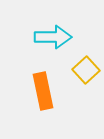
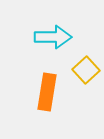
orange rectangle: moved 4 px right, 1 px down; rotated 21 degrees clockwise
